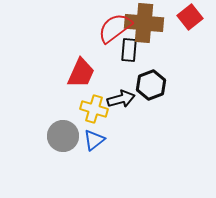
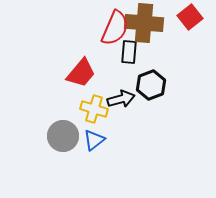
red semicircle: rotated 150 degrees clockwise
black rectangle: moved 2 px down
red trapezoid: rotated 16 degrees clockwise
